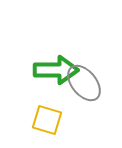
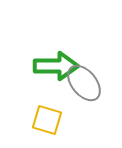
green arrow: moved 4 px up
